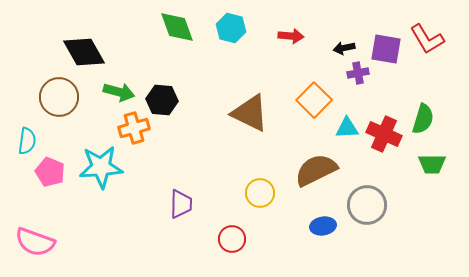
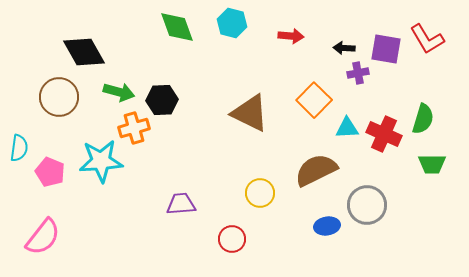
cyan hexagon: moved 1 px right, 5 px up
black arrow: rotated 15 degrees clockwise
black hexagon: rotated 8 degrees counterclockwise
cyan semicircle: moved 8 px left, 7 px down
cyan star: moved 6 px up
purple trapezoid: rotated 96 degrees counterclockwise
blue ellipse: moved 4 px right
pink semicircle: moved 8 px right, 5 px up; rotated 72 degrees counterclockwise
